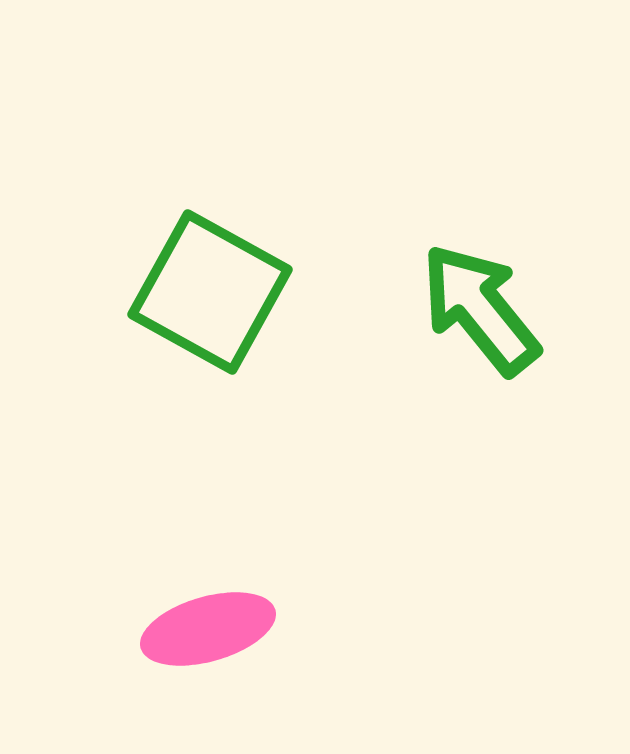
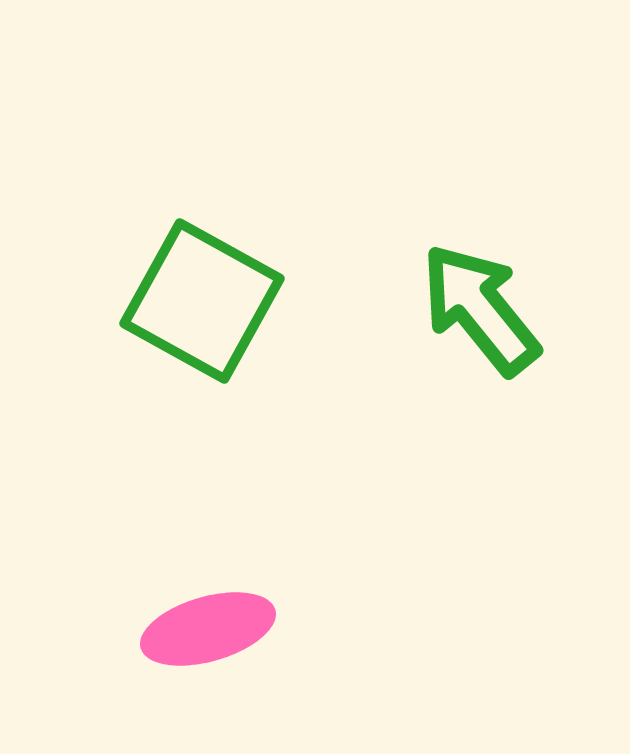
green square: moved 8 px left, 9 px down
